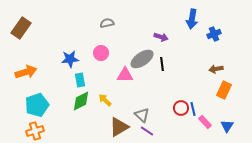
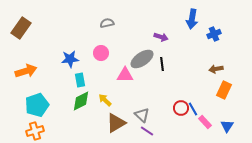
orange arrow: moved 1 px up
blue line: rotated 16 degrees counterclockwise
brown triangle: moved 3 px left, 4 px up
